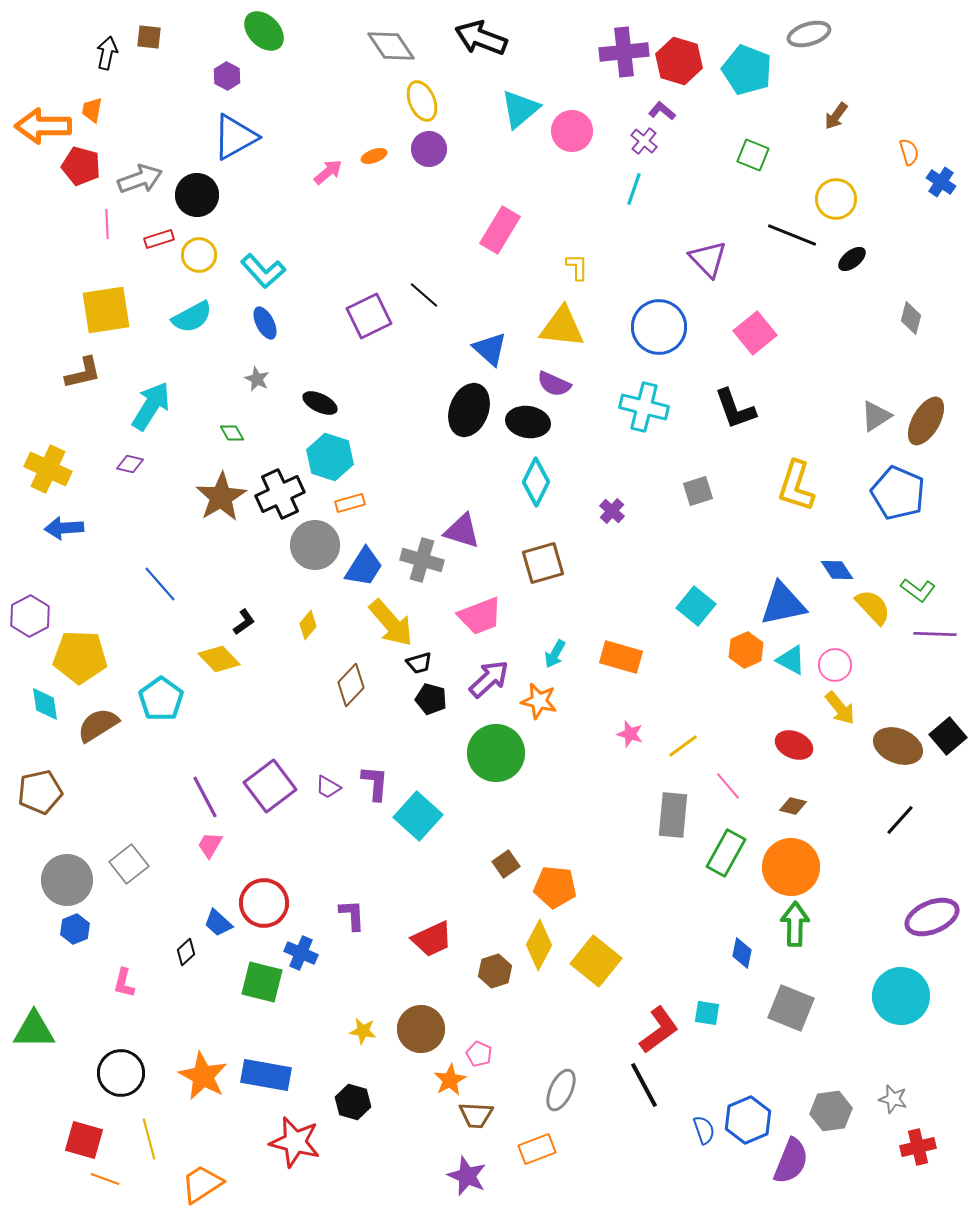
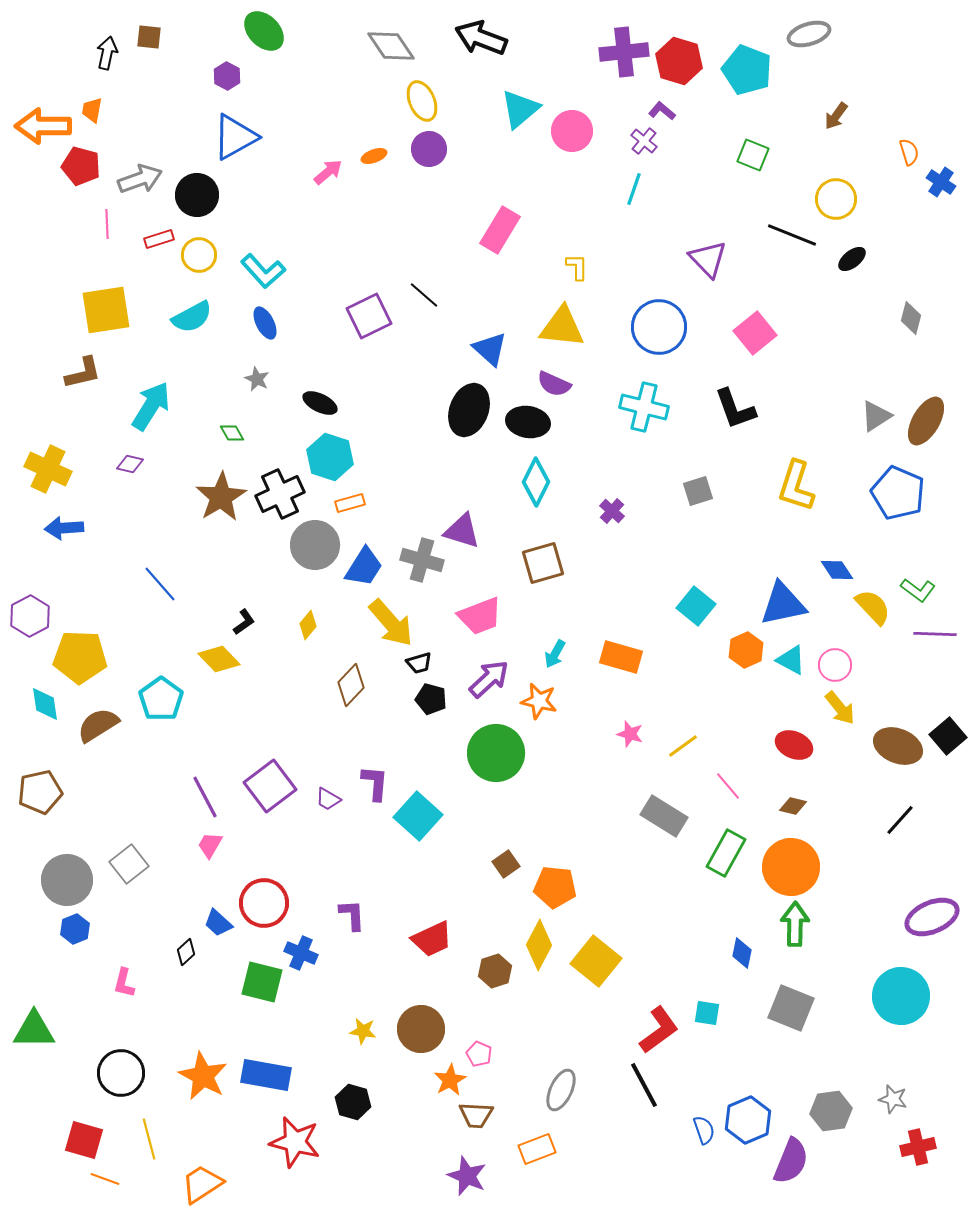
purple trapezoid at (328, 787): moved 12 px down
gray rectangle at (673, 815): moved 9 px left, 1 px down; rotated 63 degrees counterclockwise
